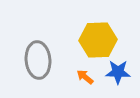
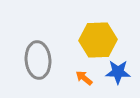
orange arrow: moved 1 px left, 1 px down
